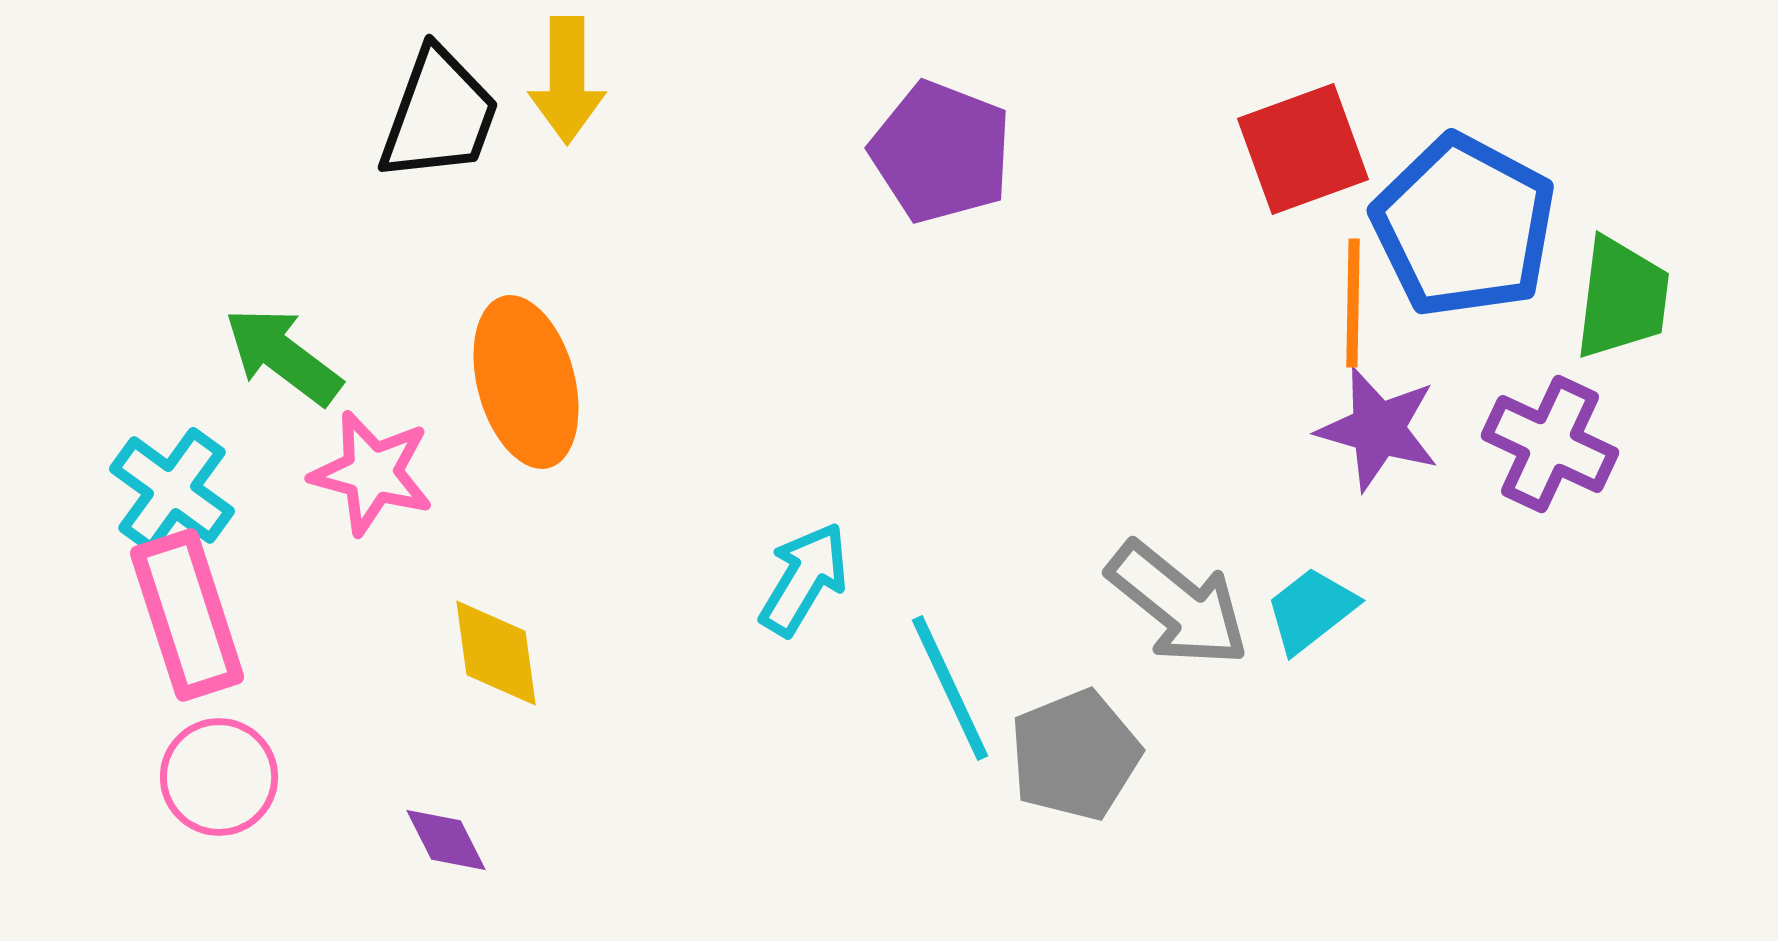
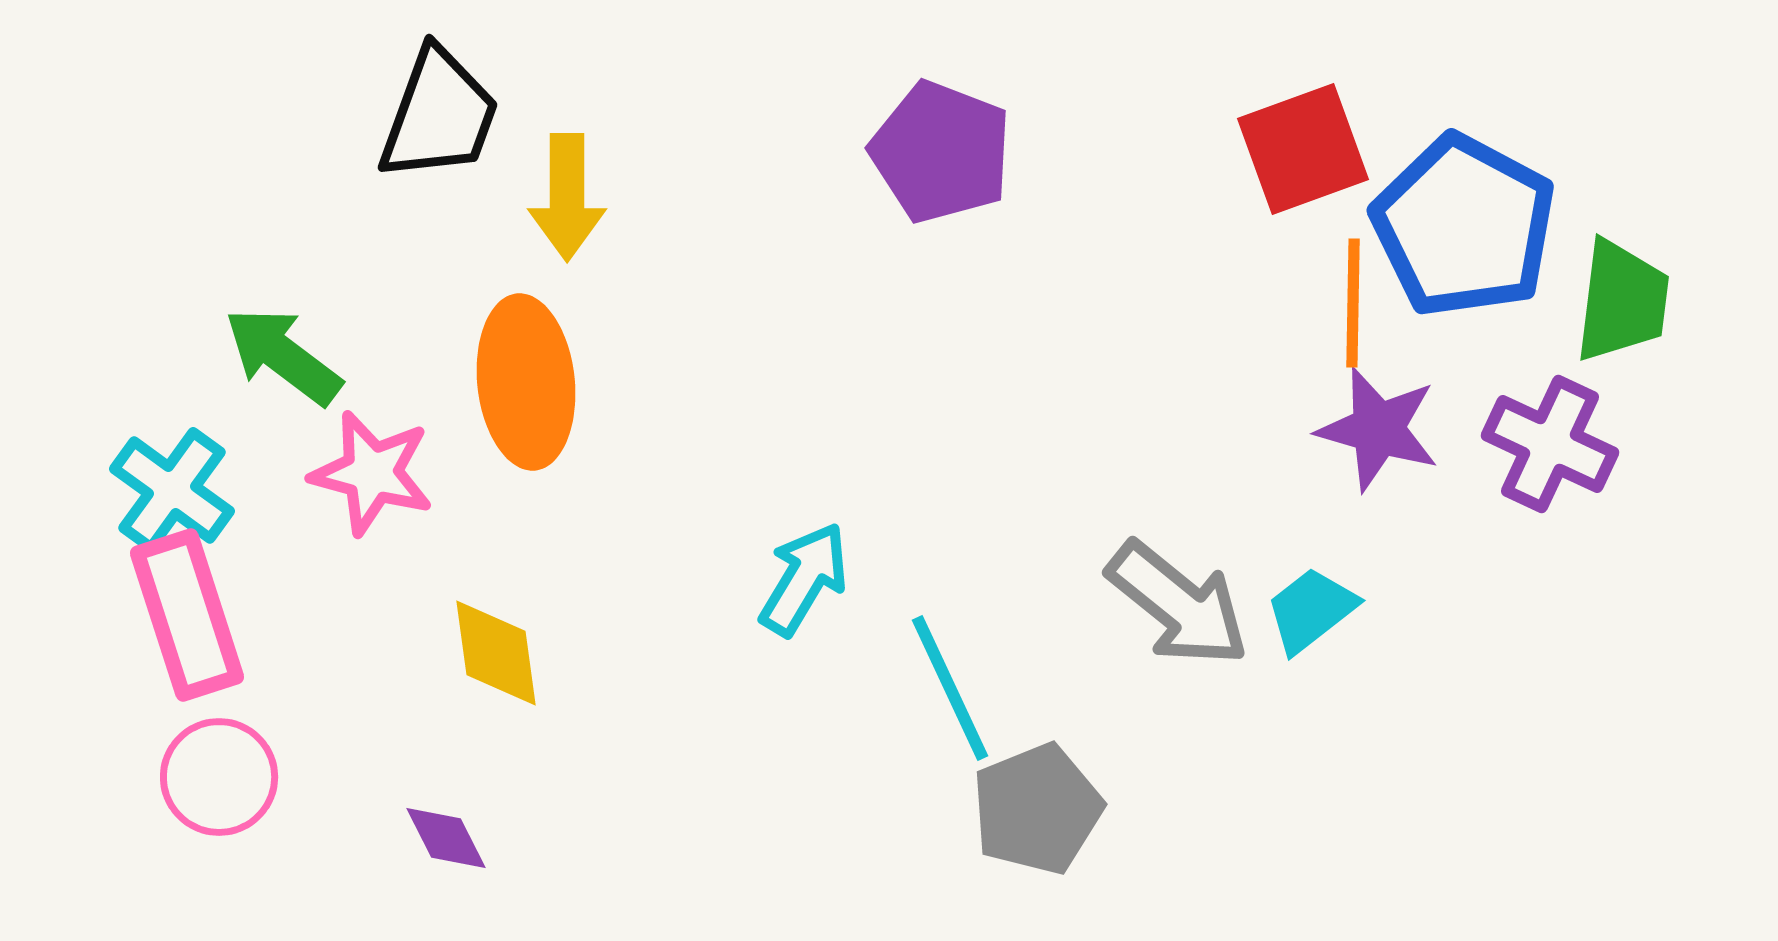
yellow arrow: moved 117 px down
green trapezoid: moved 3 px down
orange ellipse: rotated 9 degrees clockwise
gray pentagon: moved 38 px left, 54 px down
purple diamond: moved 2 px up
